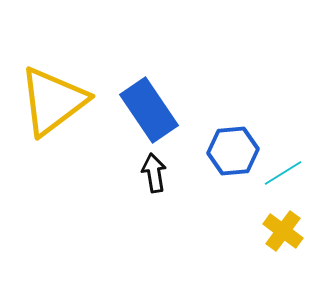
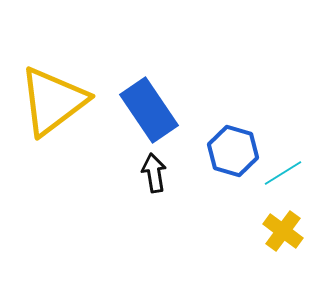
blue hexagon: rotated 21 degrees clockwise
